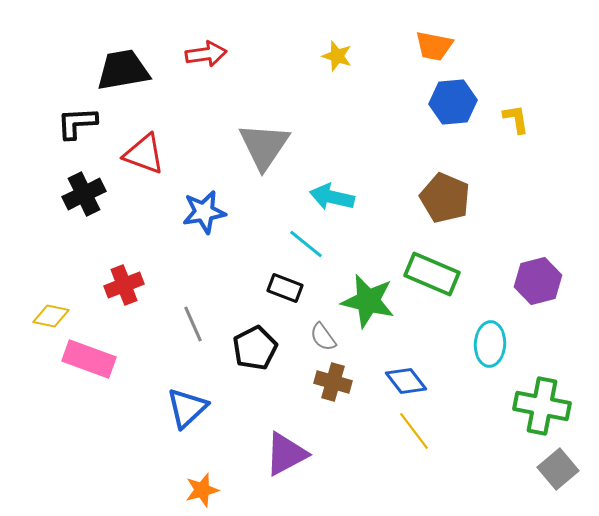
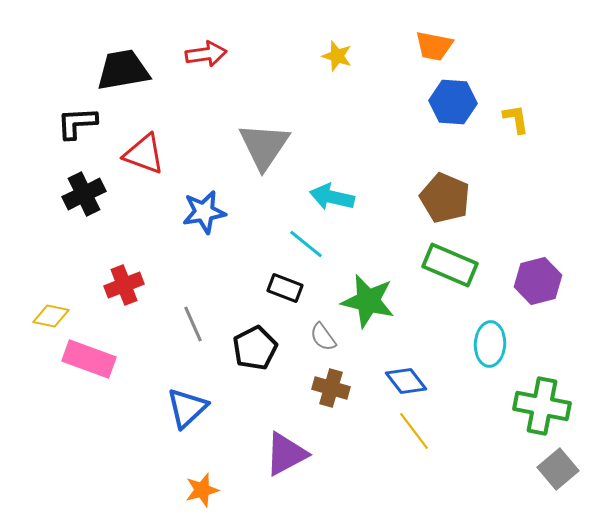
blue hexagon: rotated 9 degrees clockwise
green rectangle: moved 18 px right, 9 px up
brown cross: moved 2 px left, 6 px down
